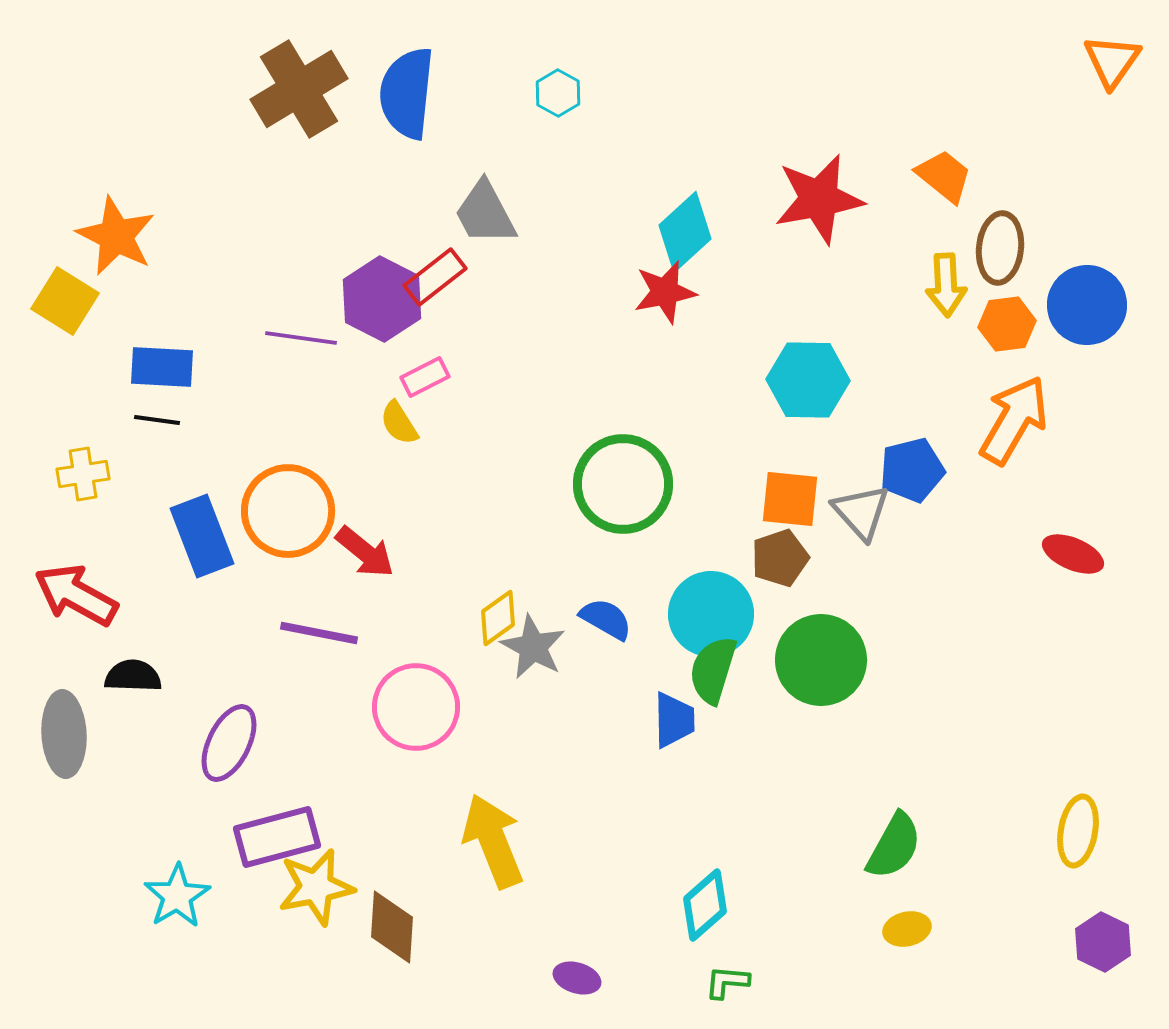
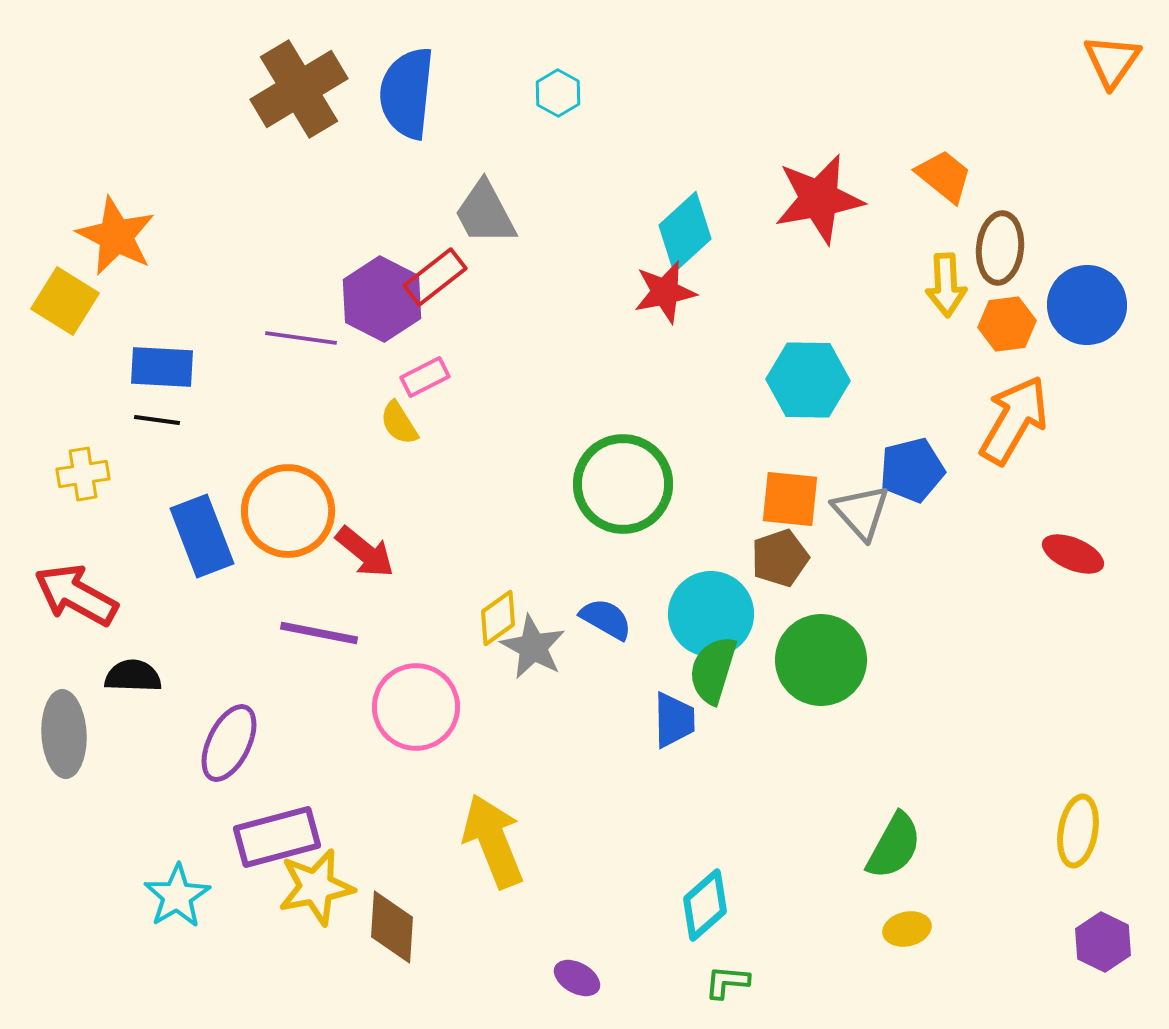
purple ellipse at (577, 978): rotated 12 degrees clockwise
